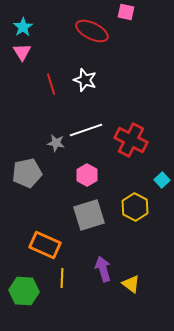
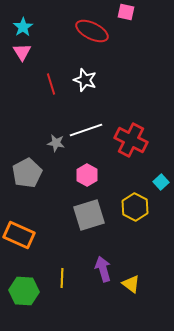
gray pentagon: rotated 16 degrees counterclockwise
cyan square: moved 1 px left, 2 px down
orange rectangle: moved 26 px left, 10 px up
